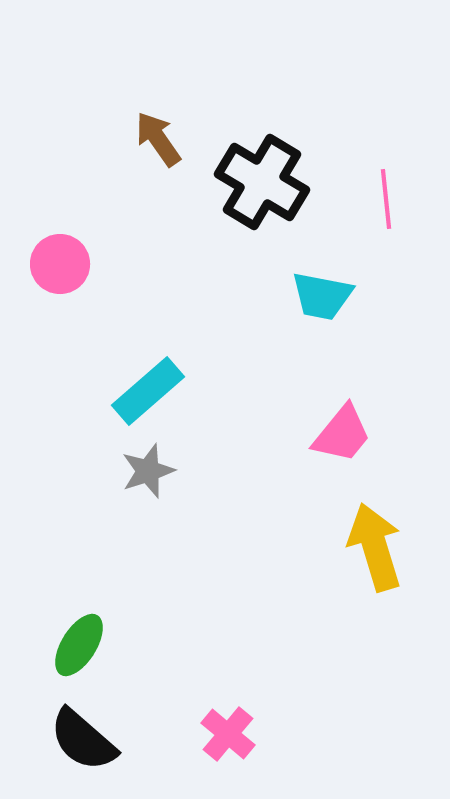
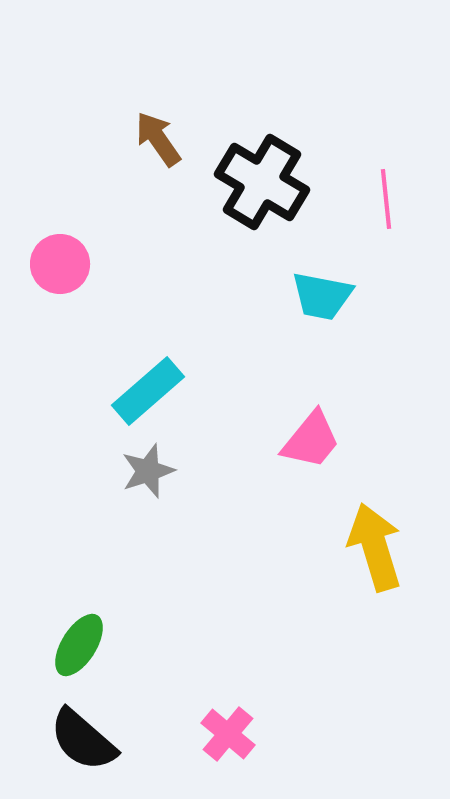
pink trapezoid: moved 31 px left, 6 px down
